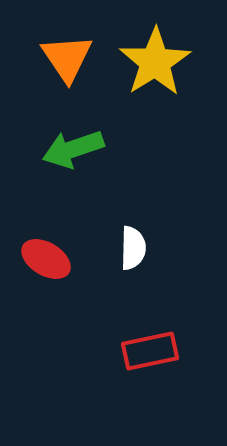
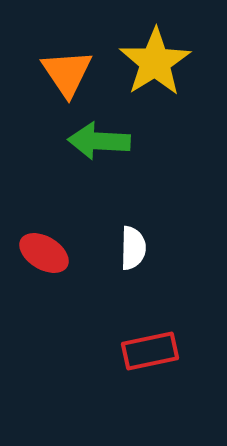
orange triangle: moved 15 px down
green arrow: moved 26 px right, 8 px up; rotated 22 degrees clockwise
red ellipse: moved 2 px left, 6 px up
